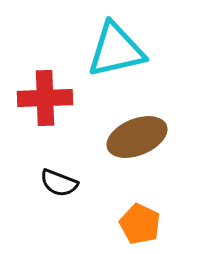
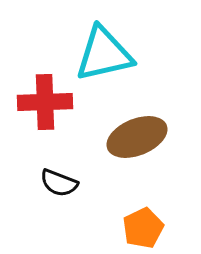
cyan triangle: moved 12 px left, 4 px down
red cross: moved 4 px down
orange pentagon: moved 3 px right, 4 px down; rotated 21 degrees clockwise
